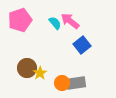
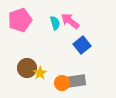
cyan semicircle: rotated 24 degrees clockwise
gray rectangle: moved 2 px up
